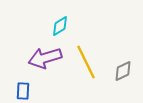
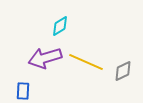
yellow line: rotated 40 degrees counterclockwise
